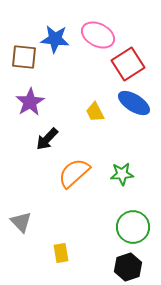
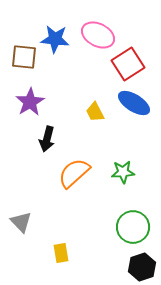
black arrow: rotated 30 degrees counterclockwise
green star: moved 1 px right, 2 px up
black hexagon: moved 14 px right
